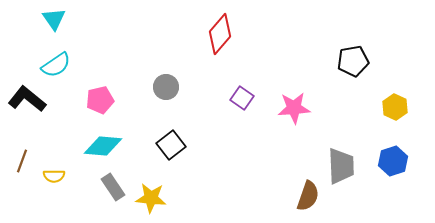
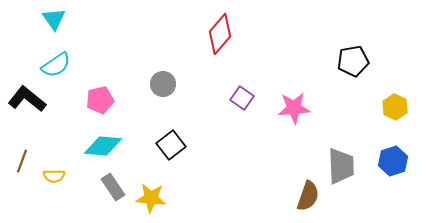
gray circle: moved 3 px left, 3 px up
